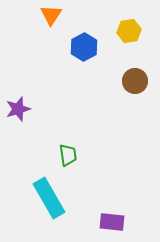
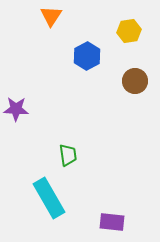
orange triangle: moved 1 px down
blue hexagon: moved 3 px right, 9 px down
purple star: moved 2 px left; rotated 20 degrees clockwise
